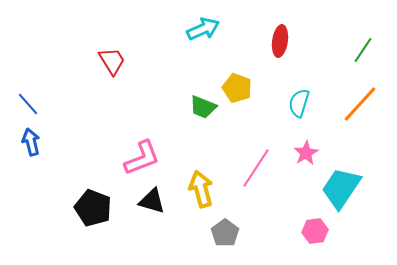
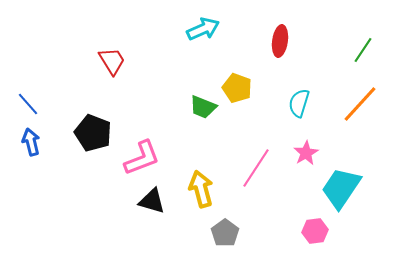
black pentagon: moved 75 px up
